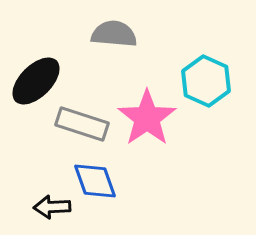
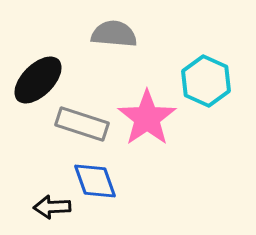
black ellipse: moved 2 px right, 1 px up
